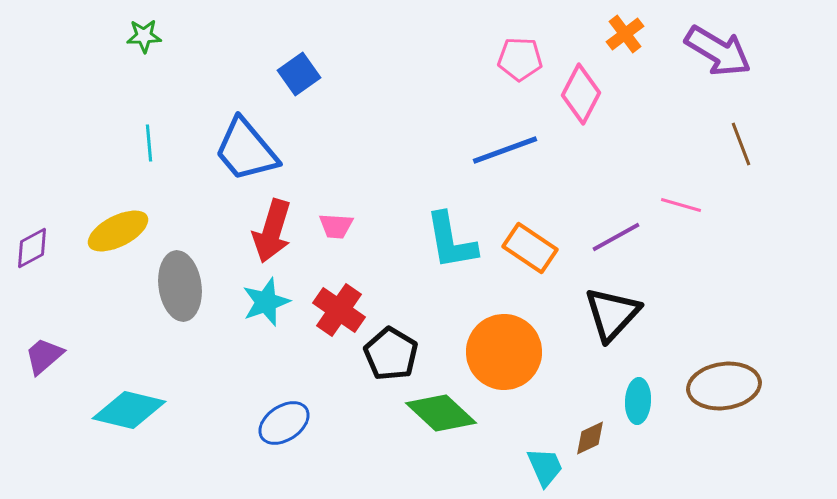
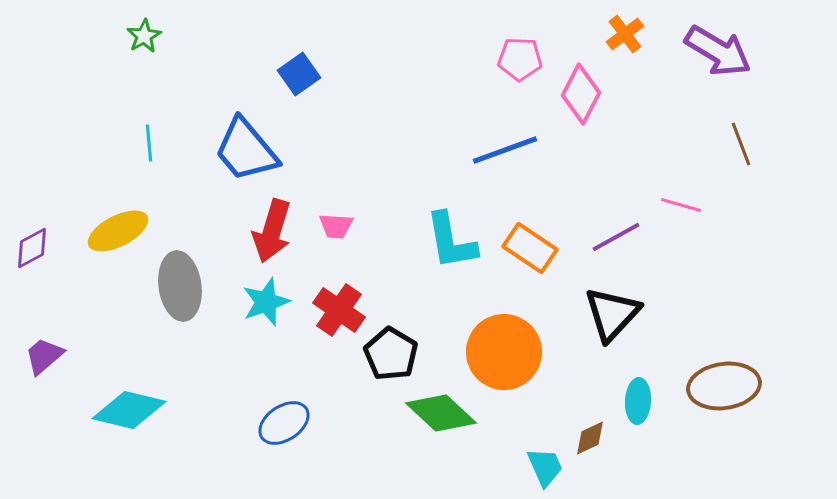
green star: rotated 28 degrees counterclockwise
